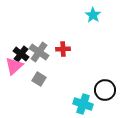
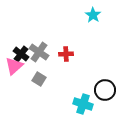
red cross: moved 3 px right, 5 px down
